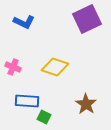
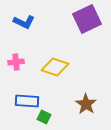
pink cross: moved 3 px right, 5 px up; rotated 28 degrees counterclockwise
